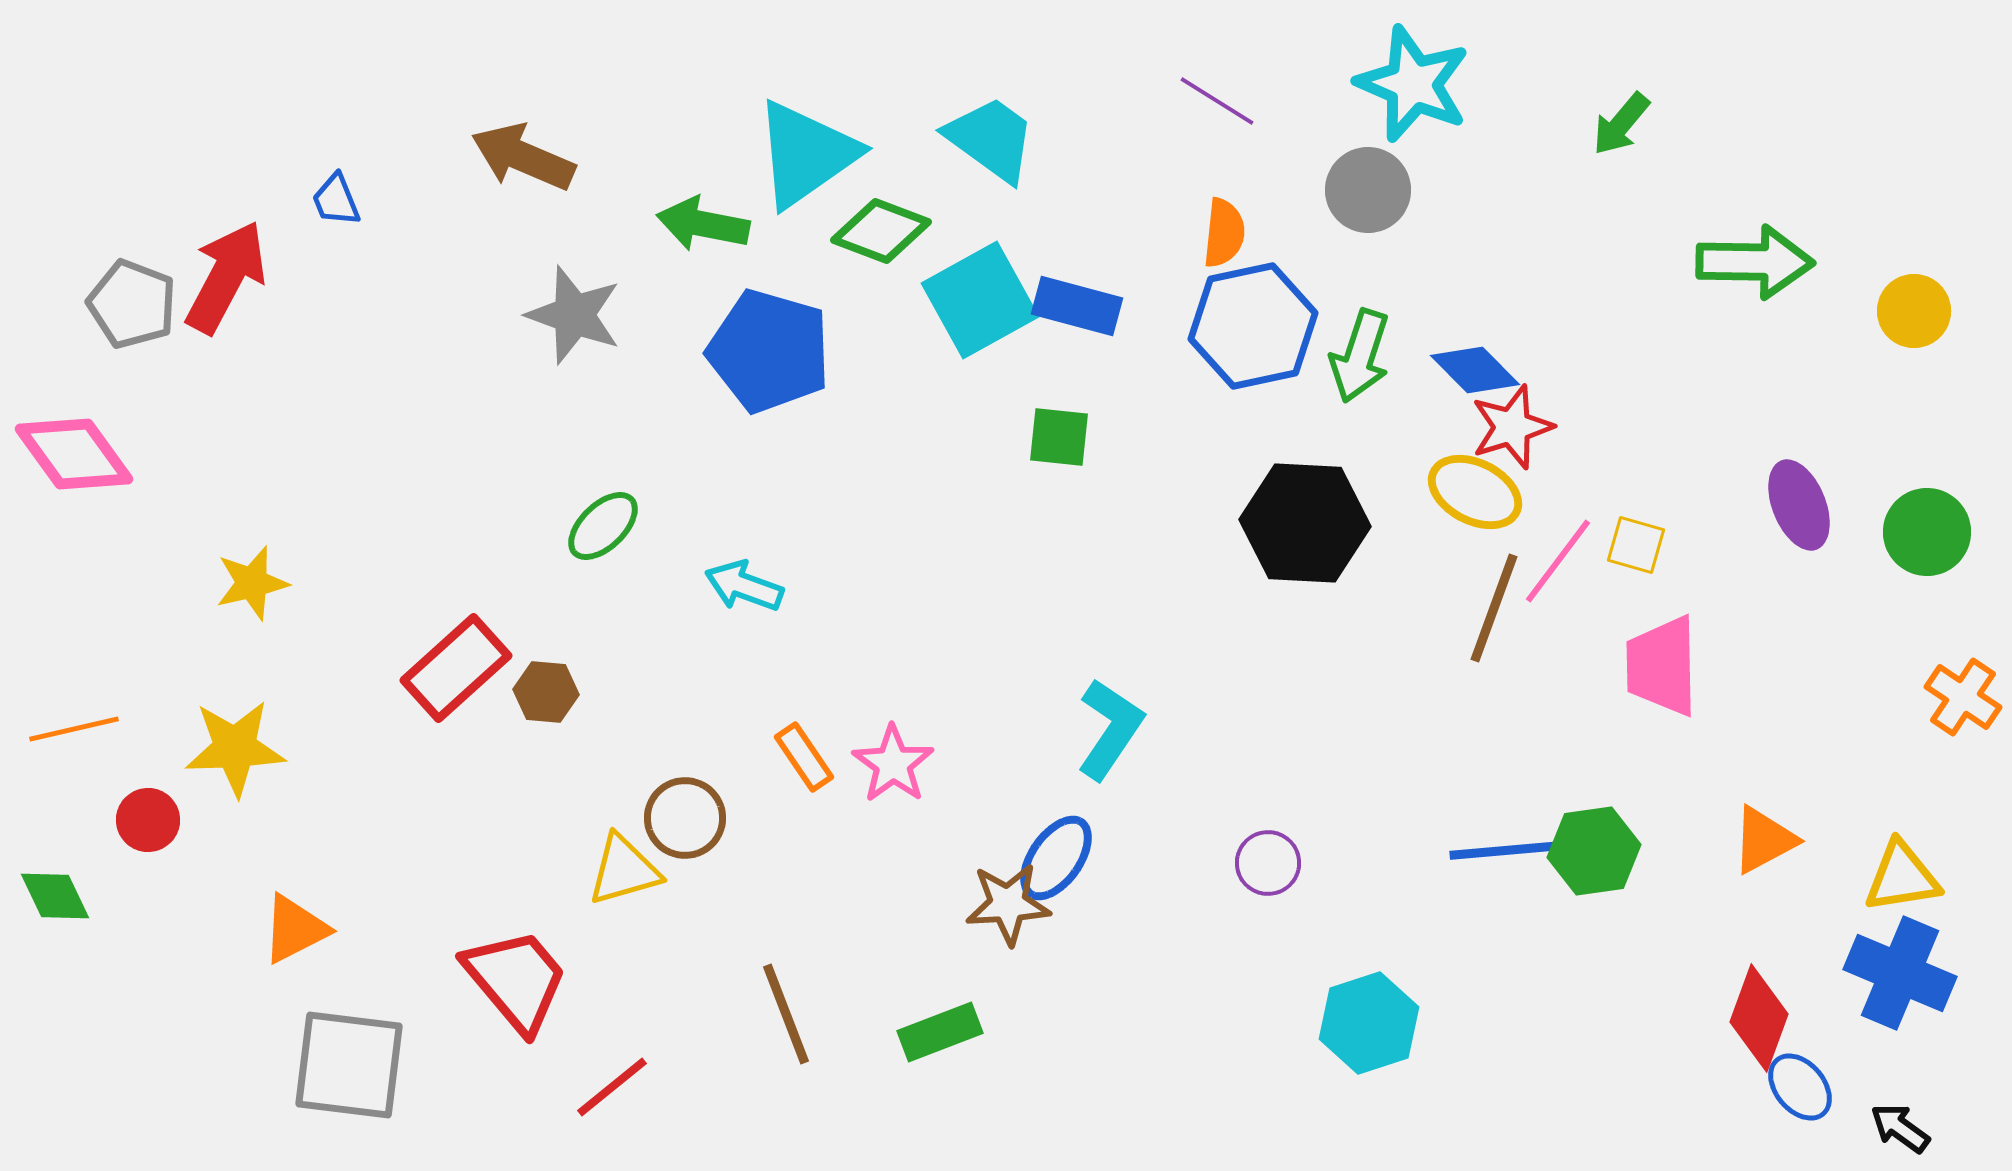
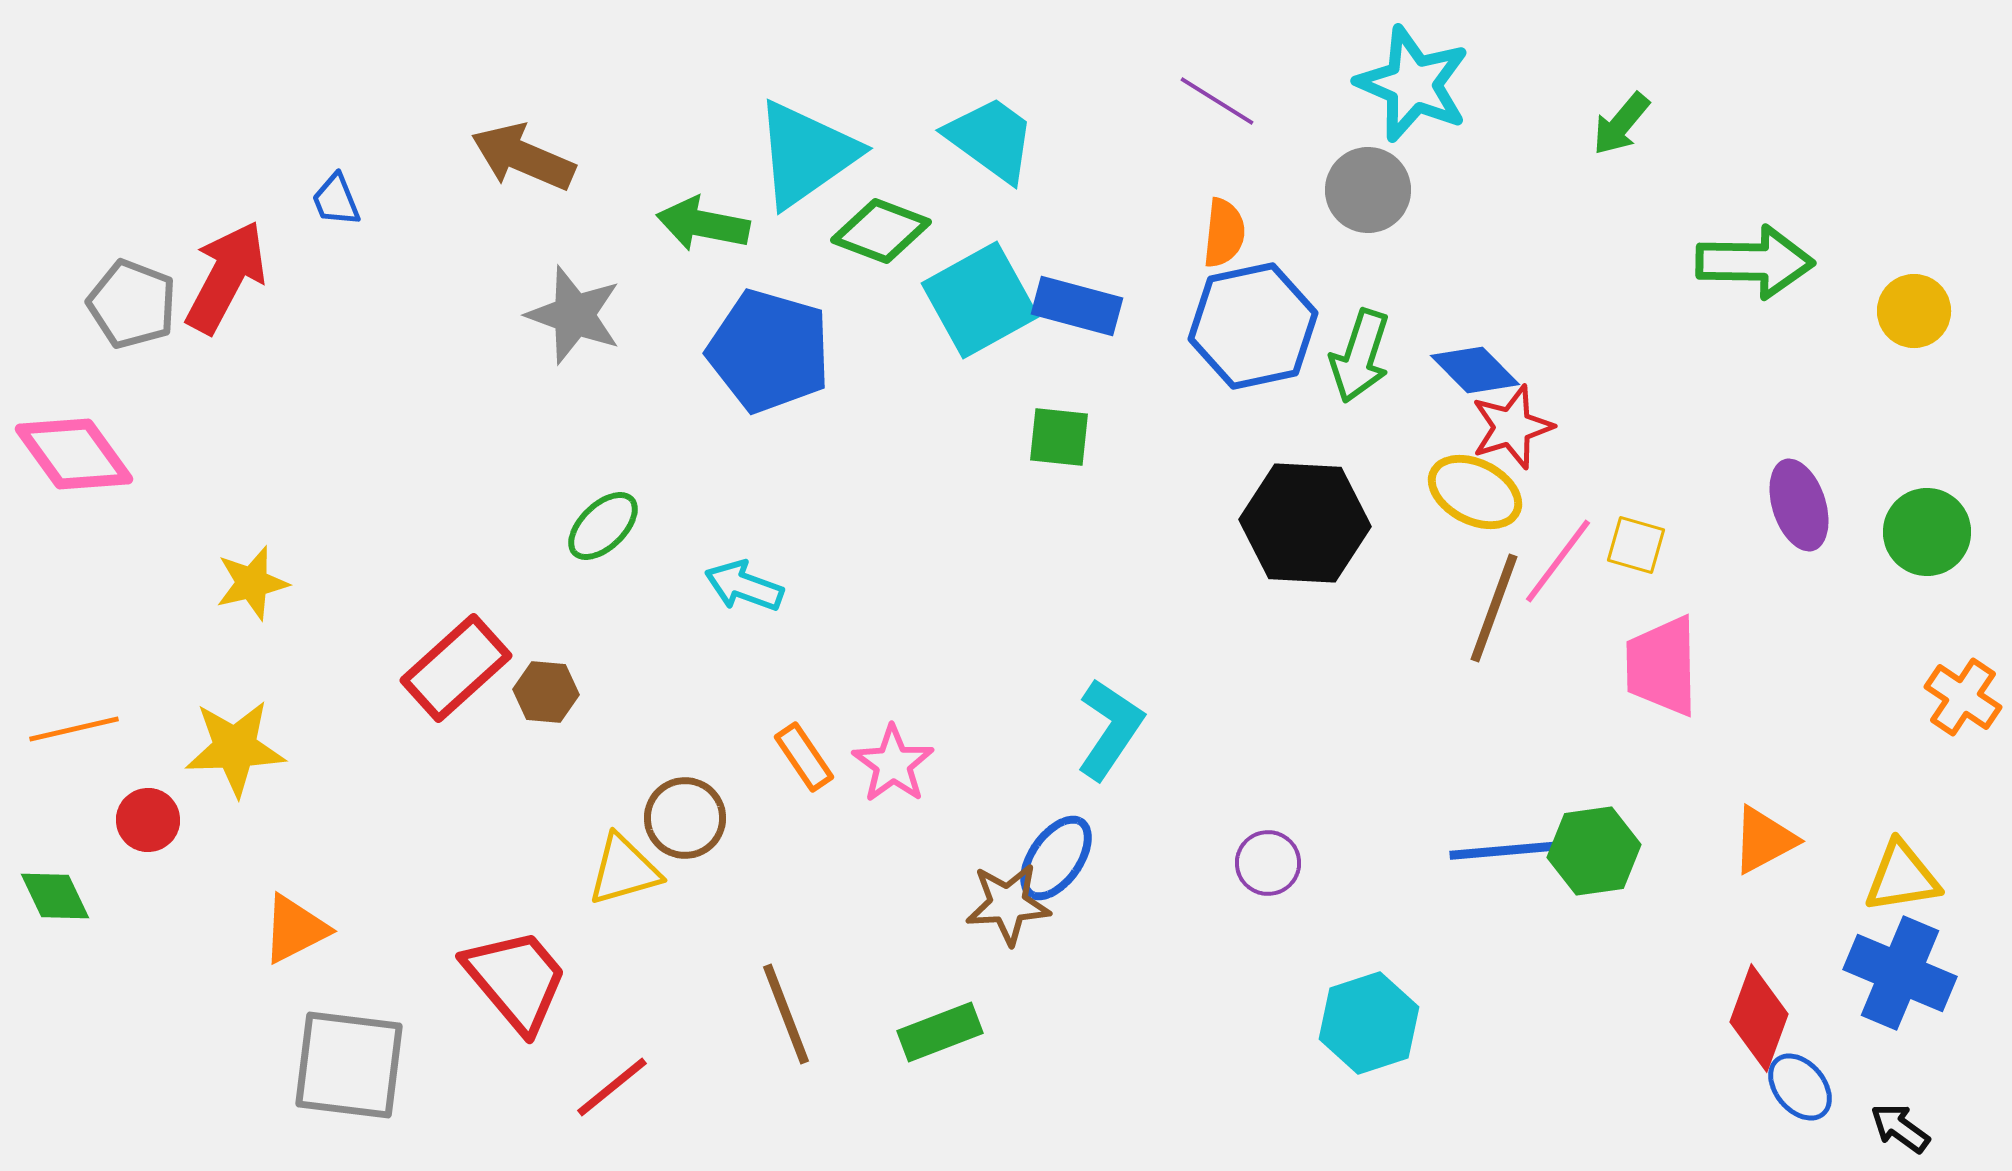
purple ellipse at (1799, 505): rotated 4 degrees clockwise
